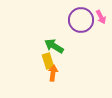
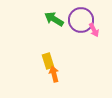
pink arrow: moved 7 px left, 13 px down
green arrow: moved 27 px up
orange arrow: moved 1 px right, 1 px down; rotated 21 degrees counterclockwise
